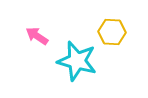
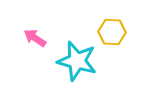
pink arrow: moved 2 px left, 2 px down
